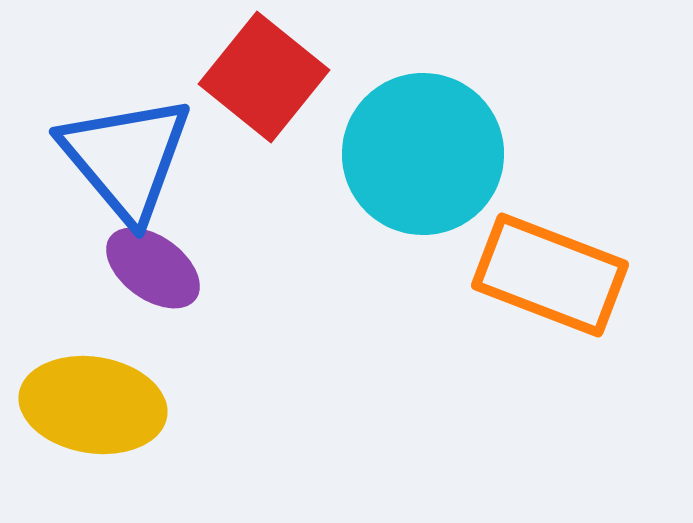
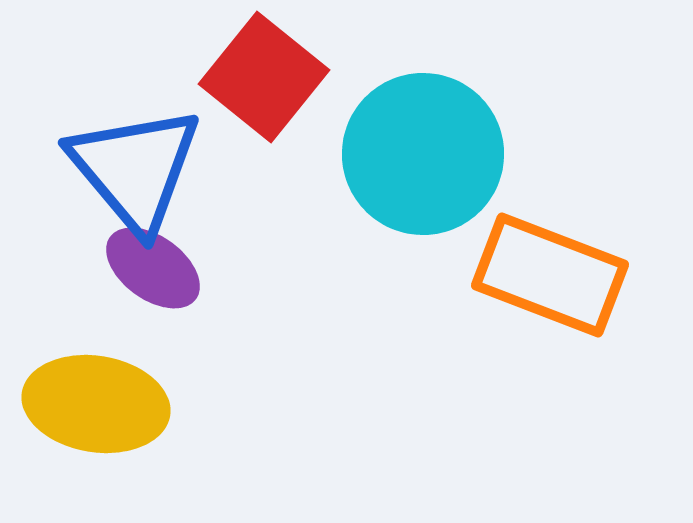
blue triangle: moved 9 px right, 11 px down
yellow ellipse: moved 3 px right, 1 px up
